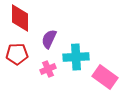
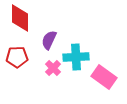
purple semicircle: moved 1 px down
red pentagon: moved 3 px down
pink cross: moved 5 px right, 1 px up; rotated 21 degrees counterclockwise
pink rectangle: moved 1 px left
